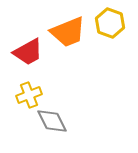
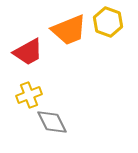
yellow hexagon: moved 2 px left, 1 px up
orange trapezoid: moved 1 px right, 2 px up
gray diamond: moved 1 px down
